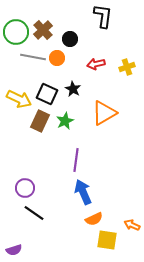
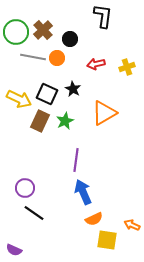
purple semicircle: rotated 42 degrees clockwise
